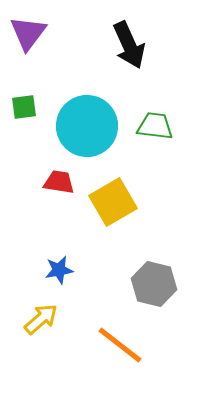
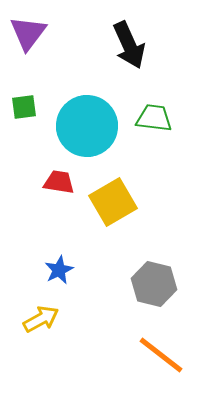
green trapezoid: moved 1 px left, 8 px up
blue star: rotated 16 degrees counterclockwise
yellow arrow: rotated 12 degrees clockwise
orange line: moved 41 px right, 10 px down
